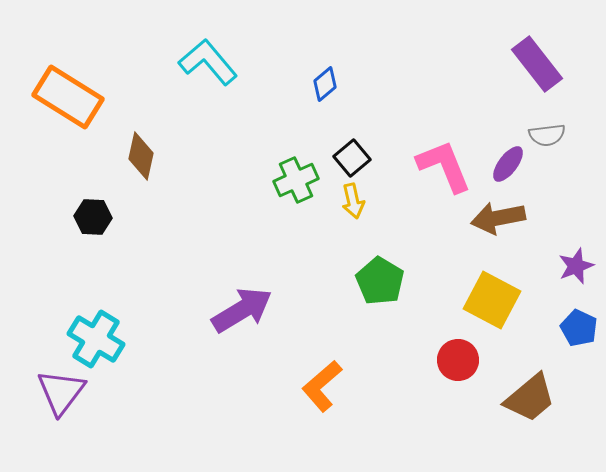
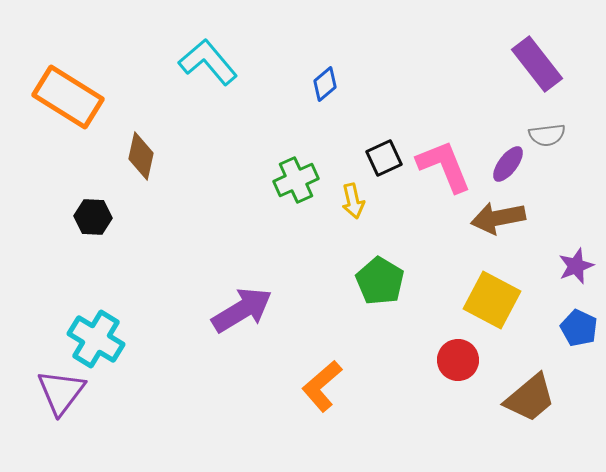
black square: moved 32 px right; rotated 15 degrees clockwise
